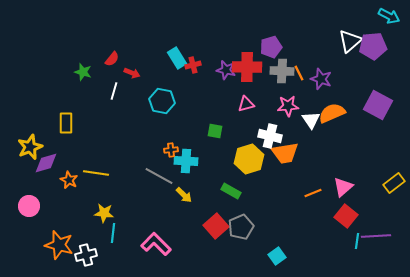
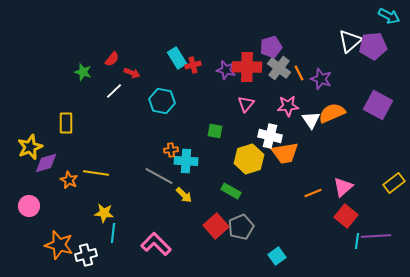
gray cross at (282, 71): moved 3 px left, 3 px up; rotated 35 degrees clockwise
white line at (114, 91): rotated 30 degrees clockwise
pink triangle at (246, 104): rotated 36 degrees counterclockwise
